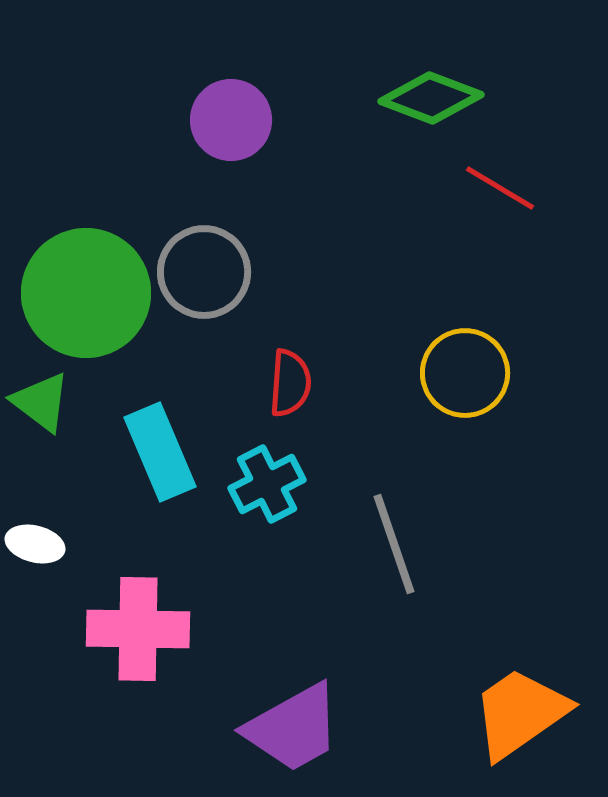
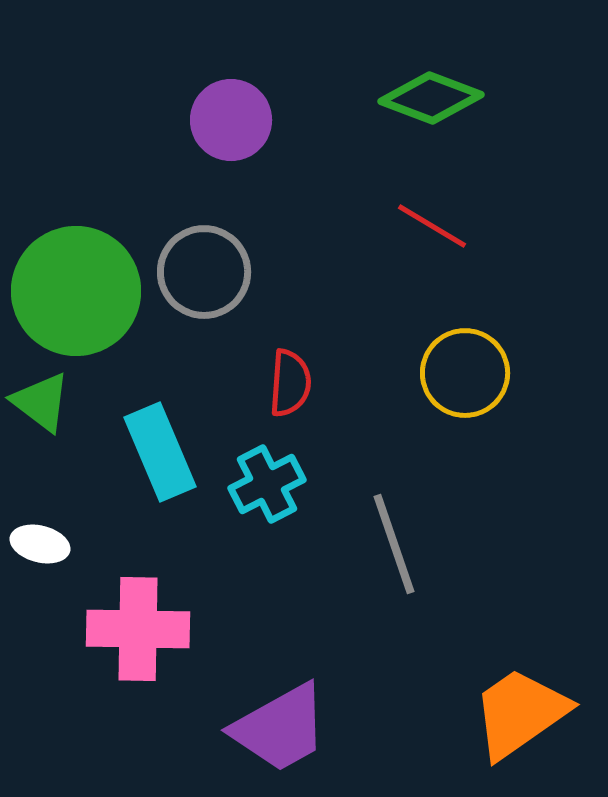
red line: moved 68 px left, 38 px down
green circle: moved 10 px left, 2 px up
white ellipse: moved 5 px right
purple trapezoid: moved 13 px left
